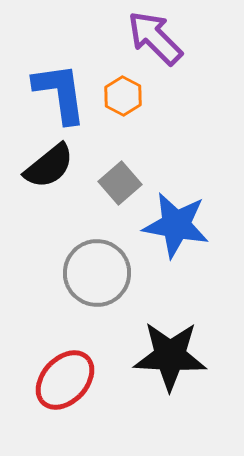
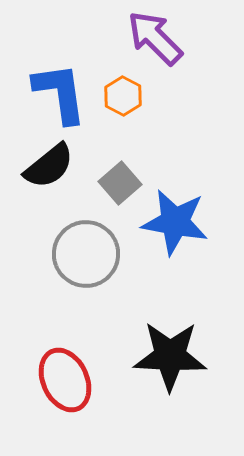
blue star: moved 1 px left, 3 px up
gray circle: moved 11 px left, 19 px up
red ellipse: rotated 68 degrees counterclockwise
